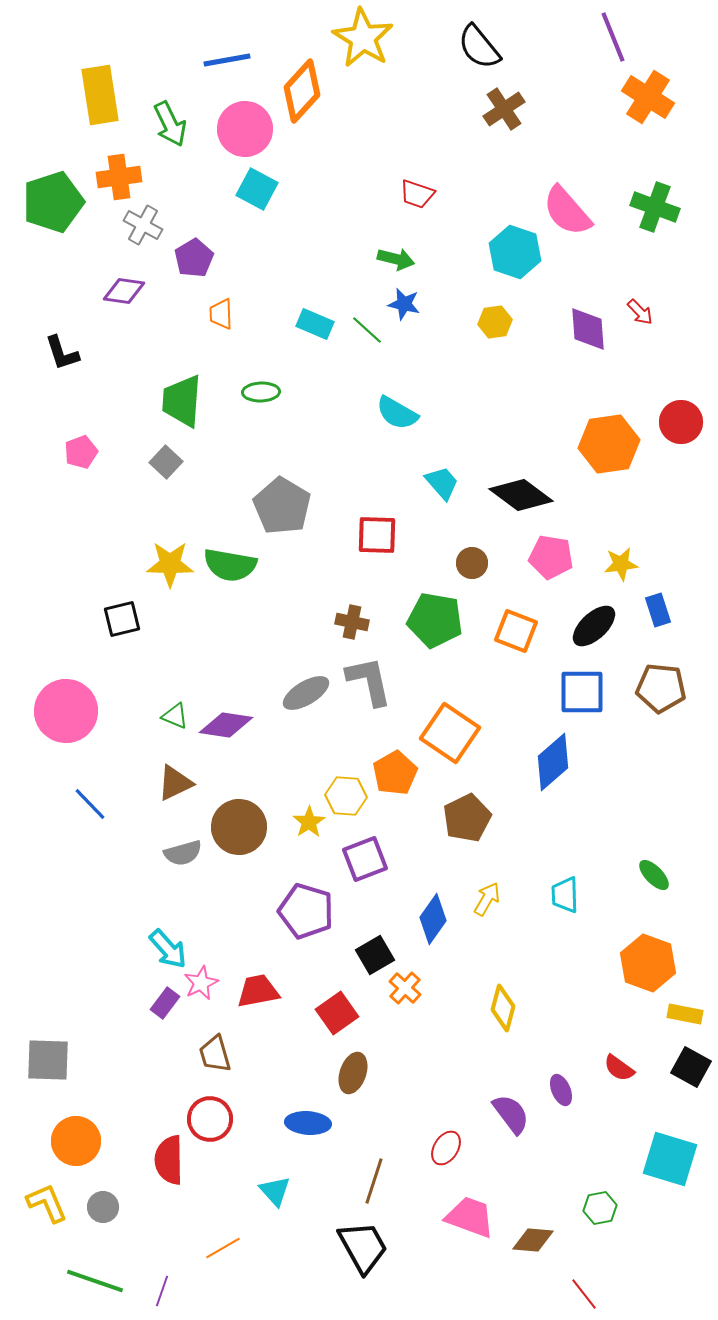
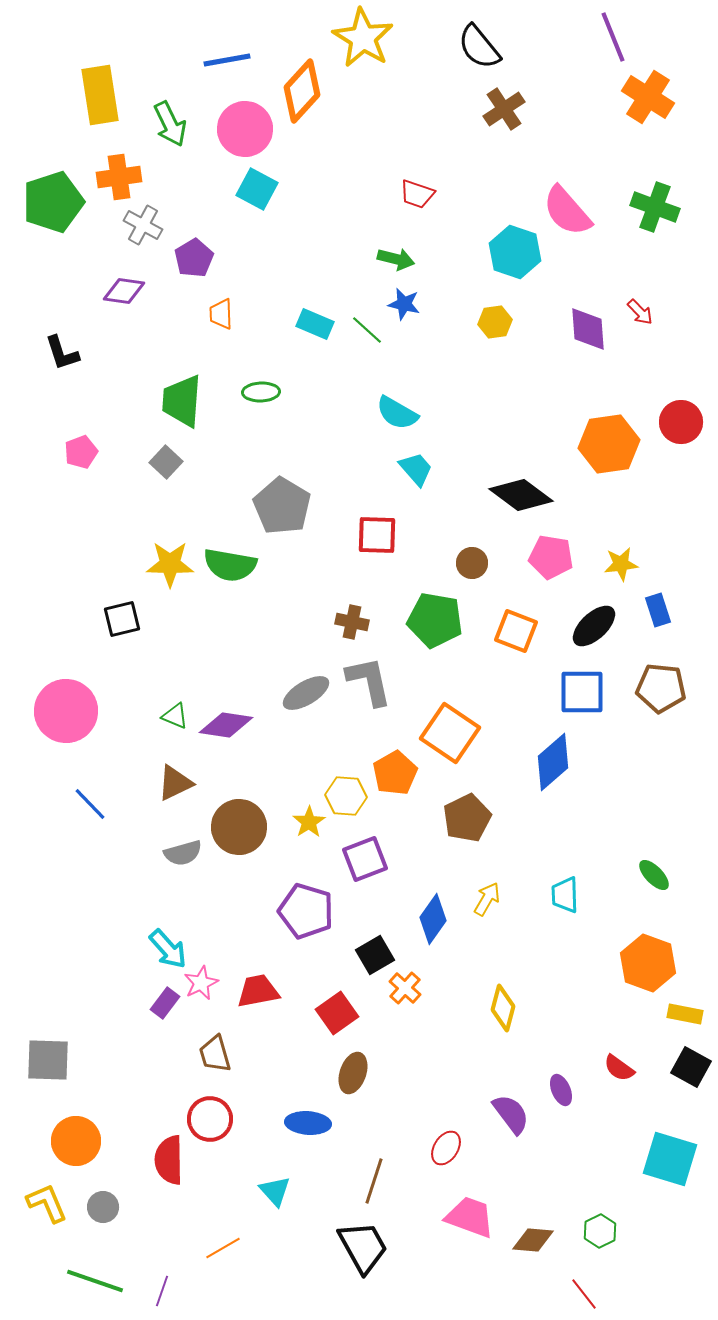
cyan trapezoid at (442, 483): moved 26 px left, 14 px up
green hexagon at (600, 1208): moved 23 px down; rotated 16 degrees counterclockwise
